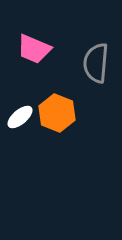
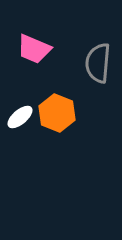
gray semicircle: moved 2 px right
